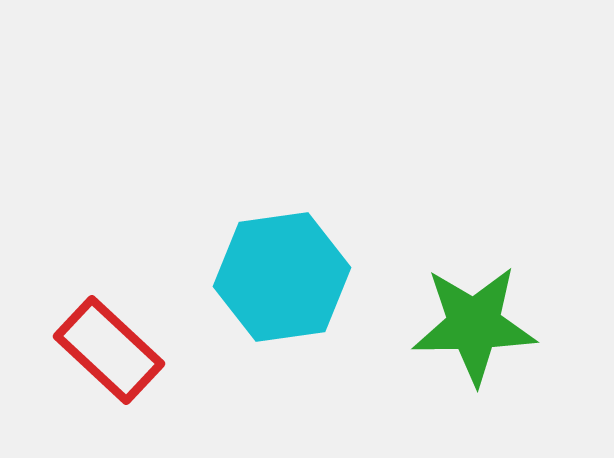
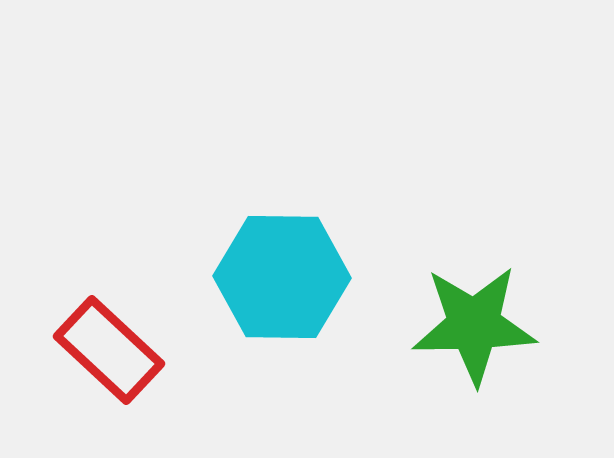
cyan hexagon: rotated 9 degrees clockwise
